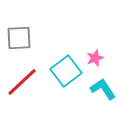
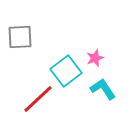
gray square: moved 1 px right, 1 px up
red line: moved 16 px right, 17 px down
